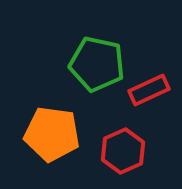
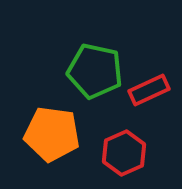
green pentagon: moved 2 px left, 7 px down
red hexagon: moved 1 px right, 2 px down
